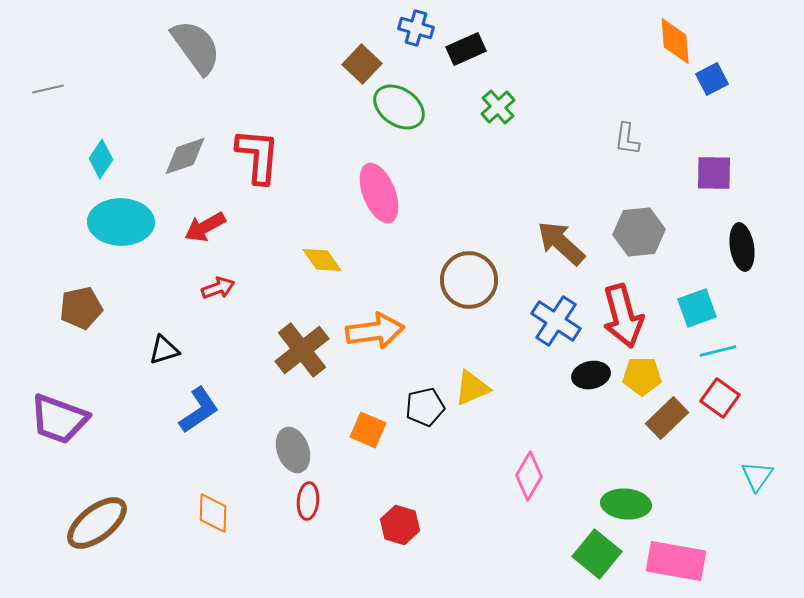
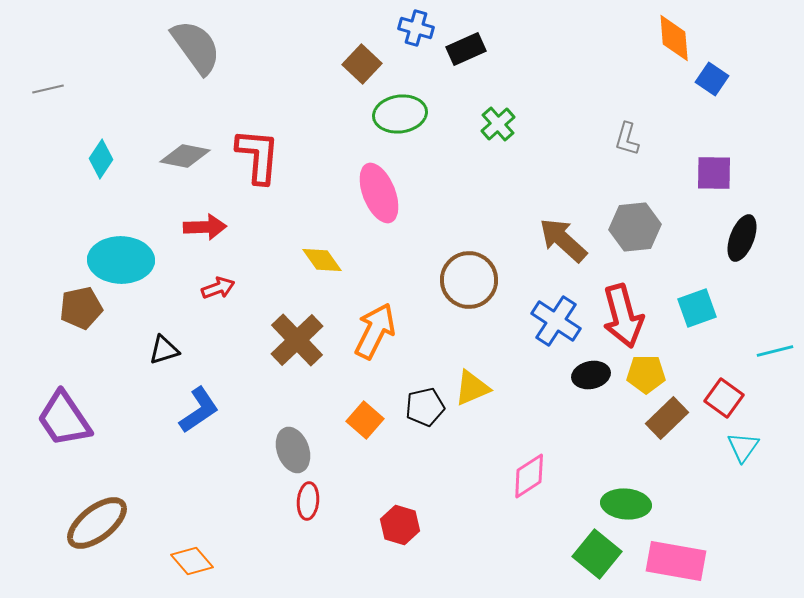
orange diamond at (675, 41): moved 1 px left, 3 px up
blue square at (712, 79): rotated 28 degrees counterclockwise
green ellipse at (399, 107): moved 1 px right, 7 px down; rotated 42 degrees counterclockwise
green cross at (498, 107): moved 17 px down
gray L-shape at (627, 139): rotated 8 degrees clockwise
gray diamond at (185, 156): rotated 30 degrees clockwise
cyan ellipse at (121, 222): moved 38 px down
red arrow at (205, 227): rotated 153 degrees counterclockwise
gray hexagon at (639, 232): moved 4 px left, 5 px up
brown arrow at (561, 243): moved 2 px right, 3 px up
black ellipse at (742, 247): moved 9 px up; rotated 30 degrees clockwise
orange arrow at (375, 331): rotated 56 degrees counterclockwise
brown cross at (302, 350): moved 5 px left, 10 px up; rotated 6 degrees counterclockwise
cyan line at (718, 351): moved 57 px right
yellow pentagon at (642, 376): moved 4 px right, 2 px up
red square at (720, 398): moved 4 px right
purple trapezoid at (59, 419): moved 5 px right; rotated 36 degrees clockwise
orange square at (368, 430): moved 3 px left, 10 px up; rotated 18 degrees clockwise
pink diamond at (529, 476): rotated 27 degrees clockwise
cyan triangle at (757, 476): moved 14 px left, 29 px up
orange diamond at (213, 513): moved 21 px left, 48 px down; rotated 42 degrees counterclockwise
